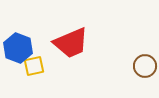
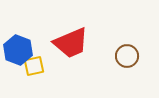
blue hexagon: moved 2 px down
brown circle: moved 18 px left, 10 px up
